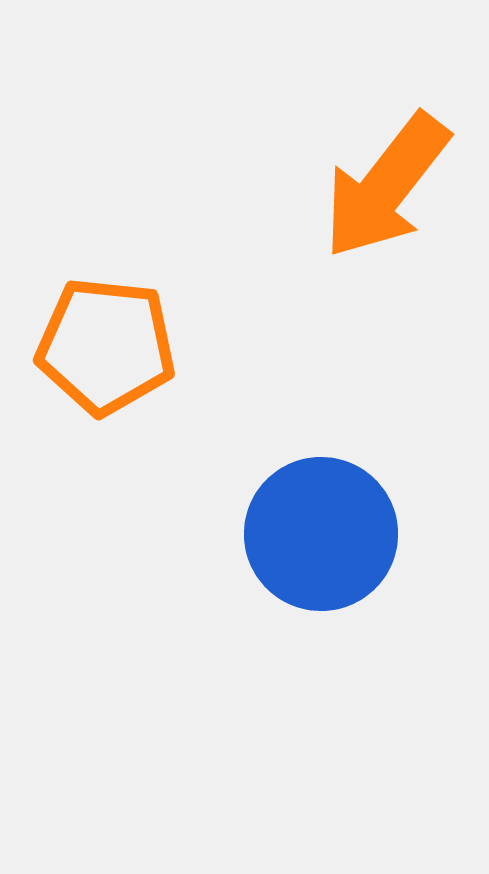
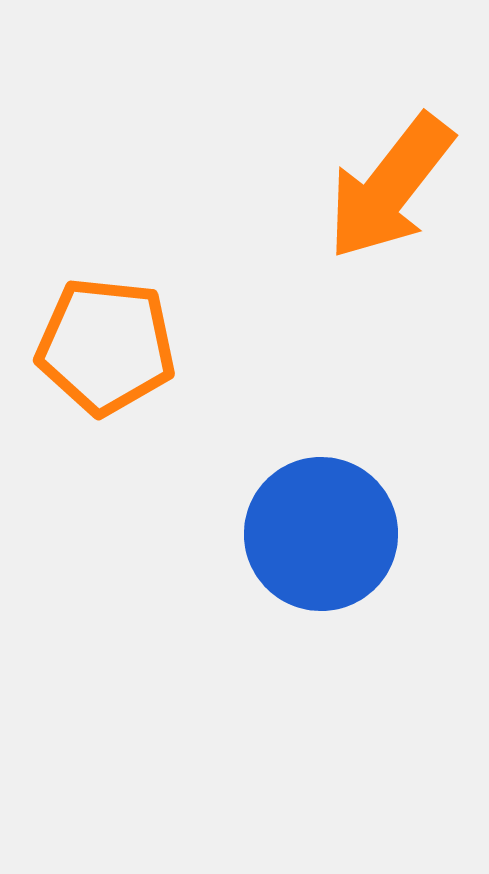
orange arrow: moved 4 px right, 1 px down
